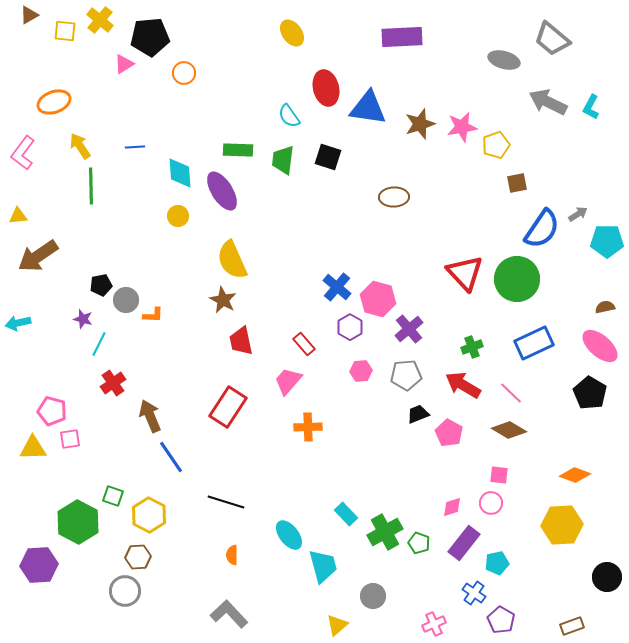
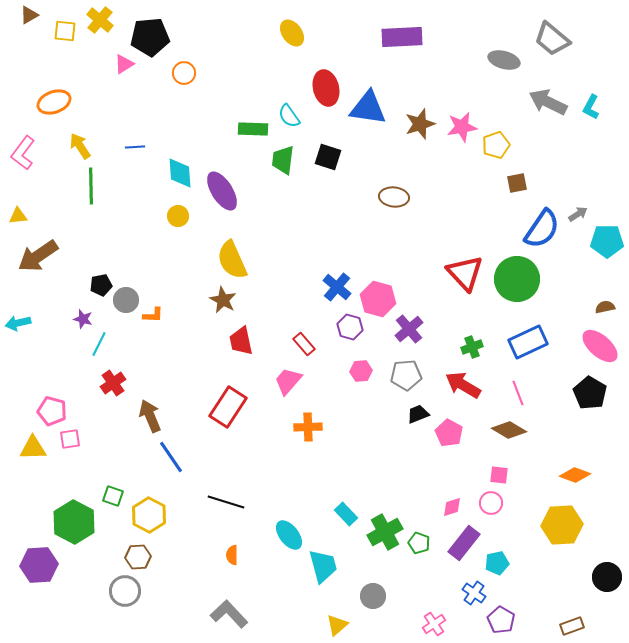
green rectangle at (238, 150): moved 15 px right, 21 px up
brown ellipse at (394, 197): rotated 8 degrees clockwise
purple hexagon at (350, 327): rotated 15 degrees counterclockwise
blue rectangle at (534, 343): moved 6 px left, 1 px up
pink line at (511, 393): moved 7 px right; rotated 25 degrees clockwise
green hexagon at (78, 522): moved 4 px left
pink cross at (434, 624): rotated 10 degrees counterclockwise
